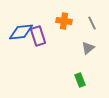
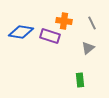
blue diamond: rotated 15 degrees clockwise
purple rectangle: moved 12 px right; rotated 54 degrees counterclockwise
green rectangle: rotated 16 degrees clockwise
